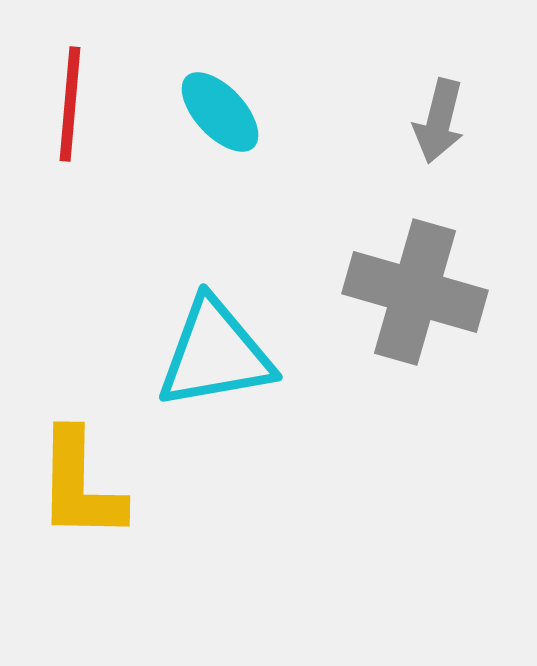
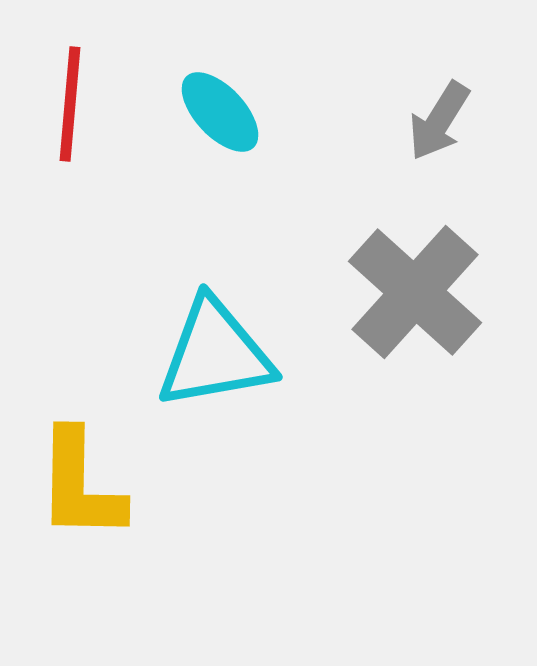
gray arrow: rotated 18 degrees clockwise
gray cross: rotated 26 degrees clockwise
